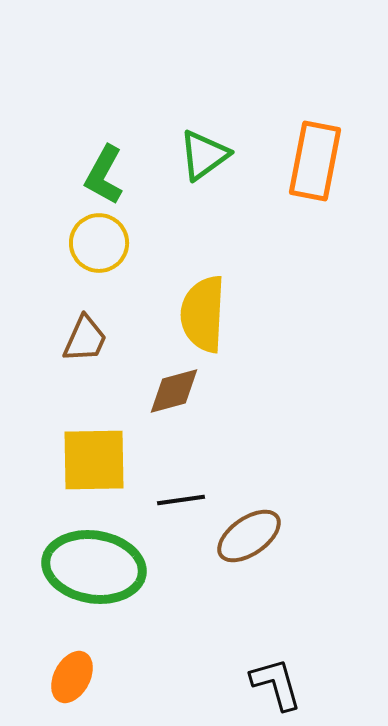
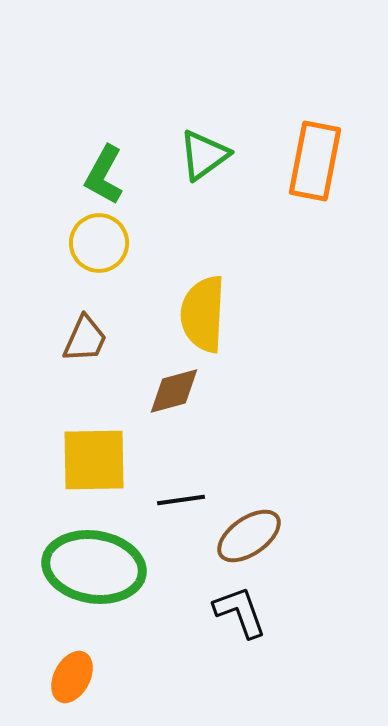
black L-shape: moved 36 px left, 72 px up; rotated 4 degrees counterclockwise
